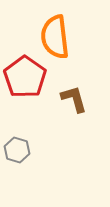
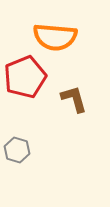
orange semicircle: rotated 78 degrees counterclockwise
red pentagon: rotated 15 degrees clockwise
